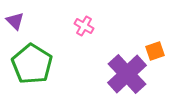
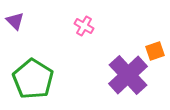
green pentagon: moved 1 px right, 15 px down
purple cross: moved 1 px right, 1 px down
